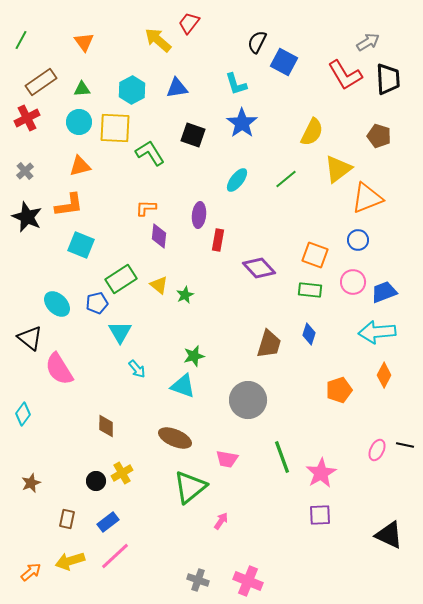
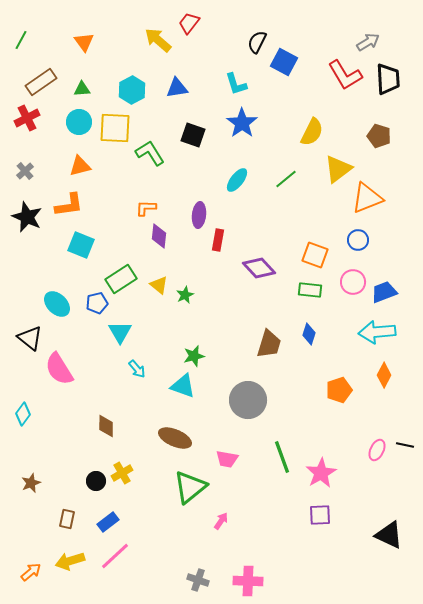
pink cross at (248, 581): rotated 20 degrees counterclockwise
